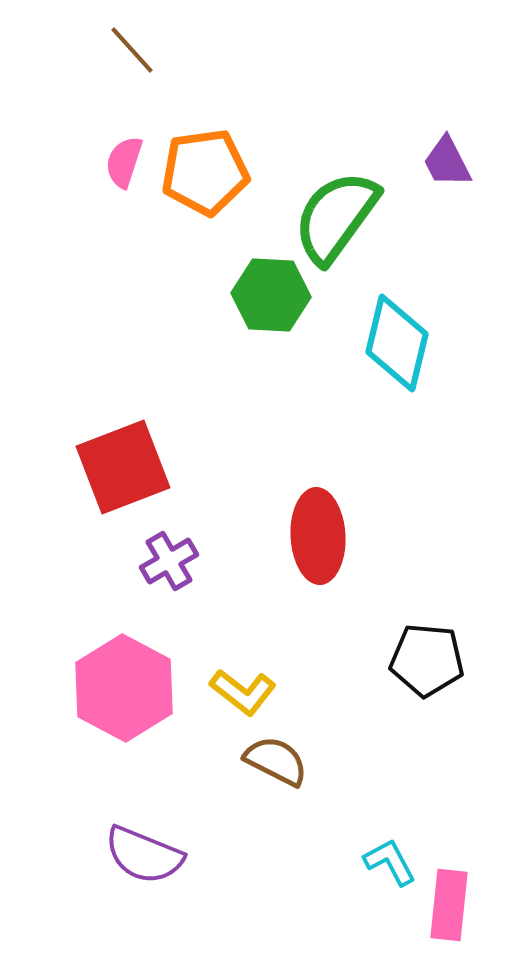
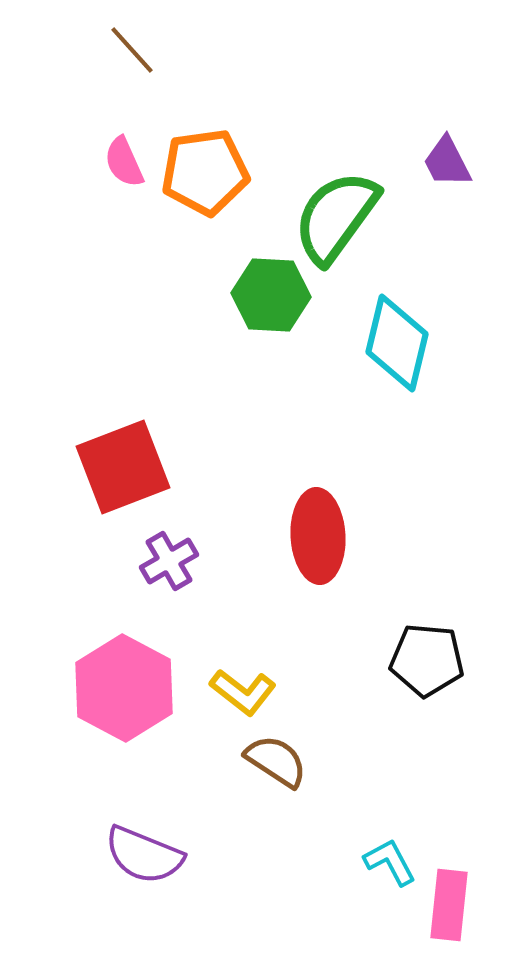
pink semicircle: rotated 42 degrees counterclockwise
brown semicircle: rotated 6 degrees clockwise
